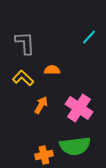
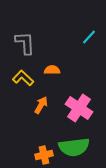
green semicircle: moved 1 px left, 1 px down
